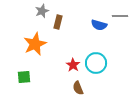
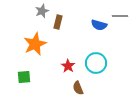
red star: moved 5 px left, 1 px down
